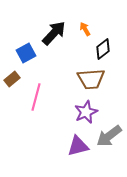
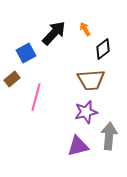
brown trapezoid: moved 1 px down
purple star: rotated 10 degrees clockwise
gray arrow: rotated 132 degrees clockwise
